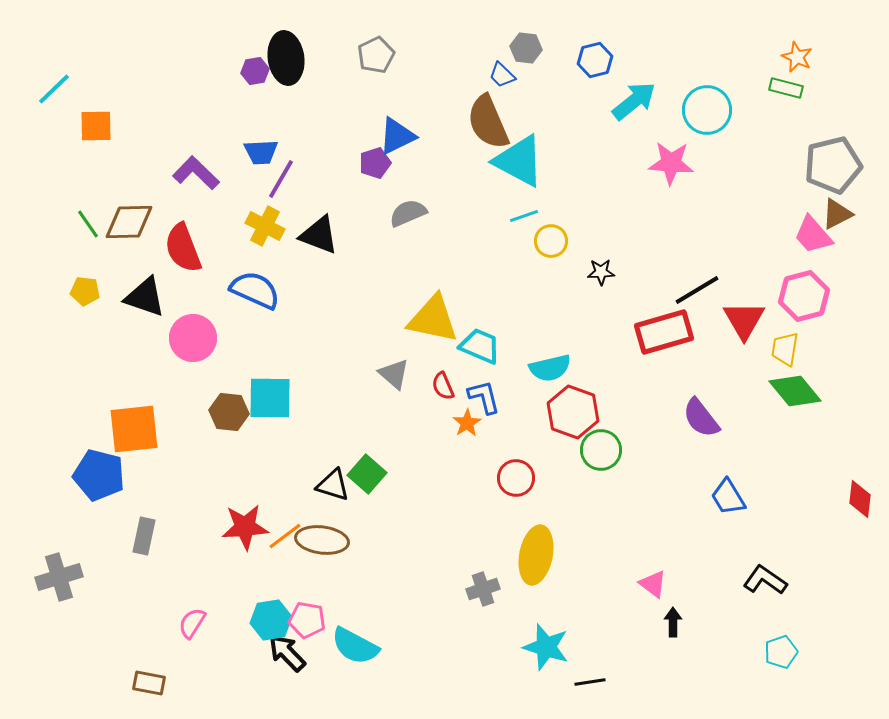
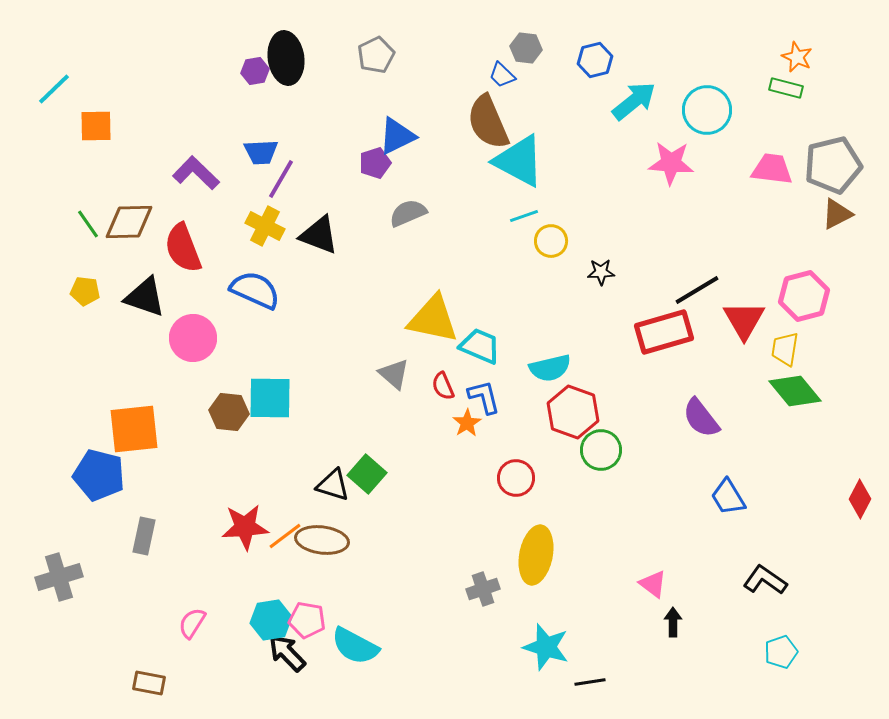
pink trapezoid at (813, 235): moved 41 px left, 66 px up; rotated 138 degrees clockwise
red diamond at (860, 499): rotated 21 degrees clockwise
